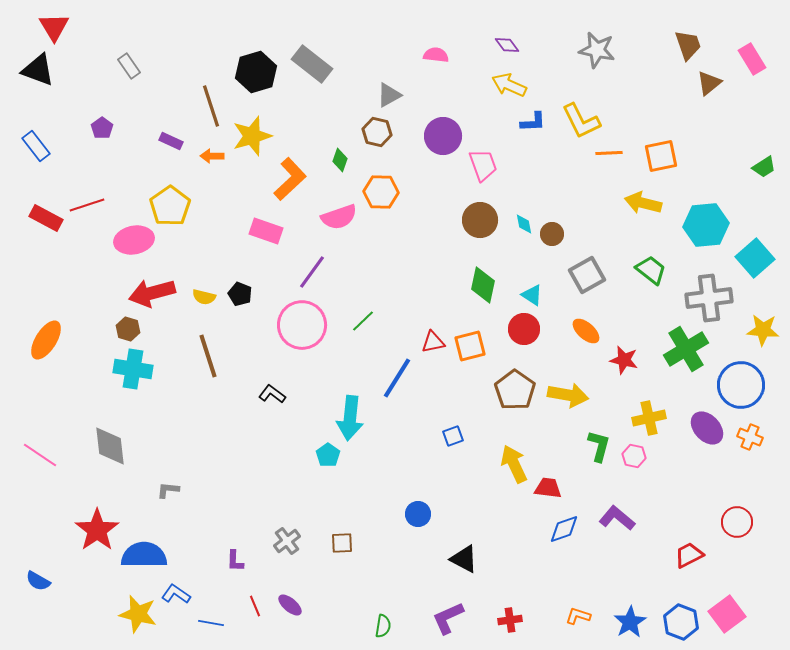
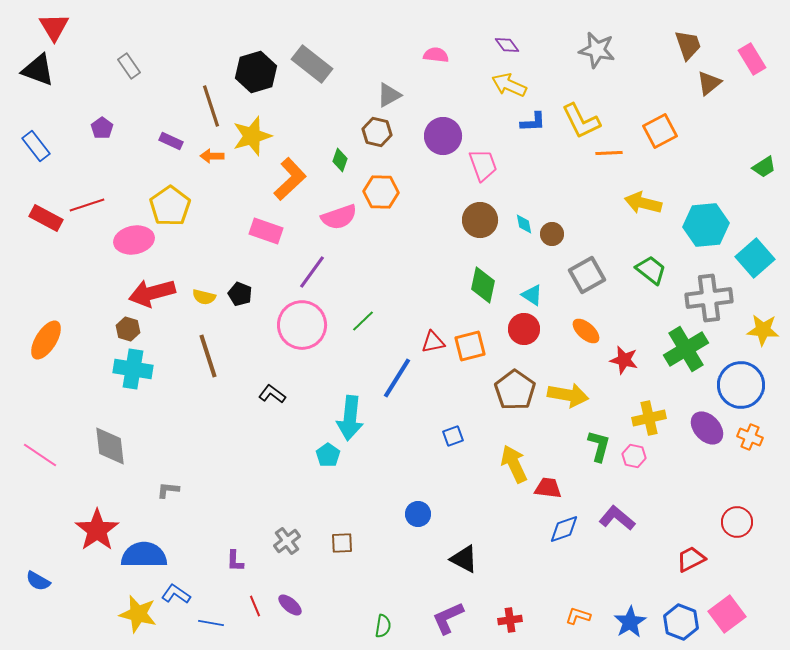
orange square at (661, 156): moved 1 px left, 25 px up; rotated 16 degrees counterclockwise
red trapezoid at (689, 555): moved 2 px right, 4 px down
